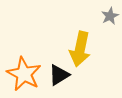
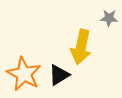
gray star: moved 1 px left, 2 px down; rotated 30 degrees clockwise
yellow arrow: moved 1 px right, 2 px up
